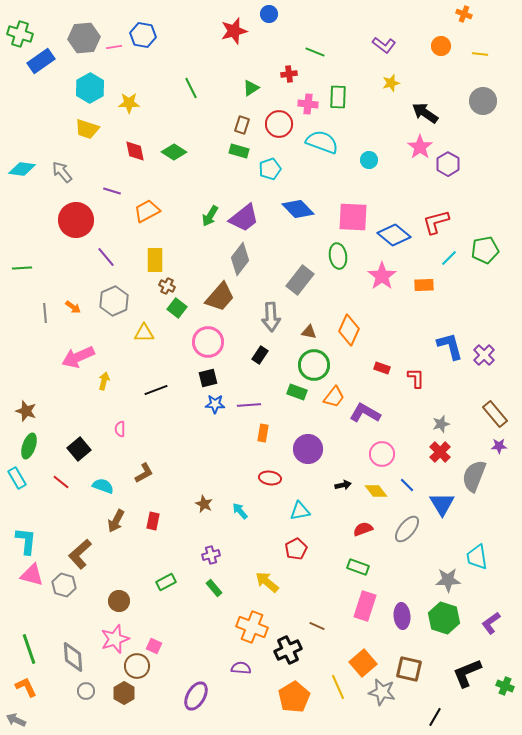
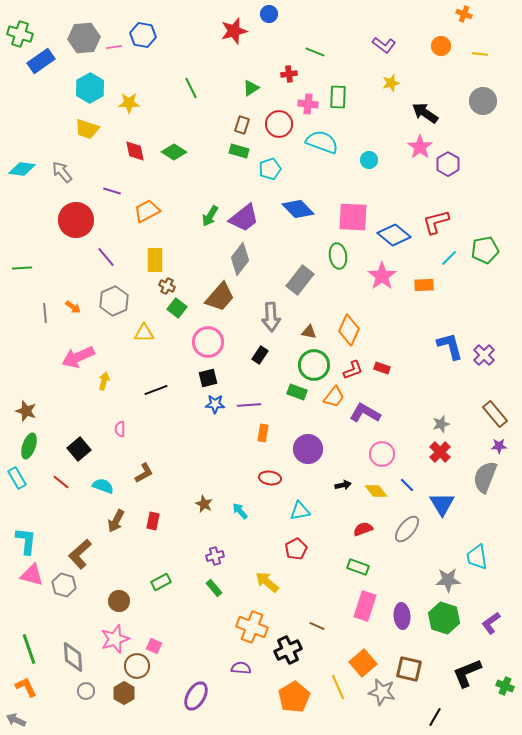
red L-shape at (416, 378): moved 63 px left, 8 px up; rotated 70 degrees clockwise
gray semicircle at (474, 476): moved 11 px right, 1 px down
purple cross at (211, 555): moved 4 px right, 1 px down
green rectangle at (166, 582): moved 5 px left
